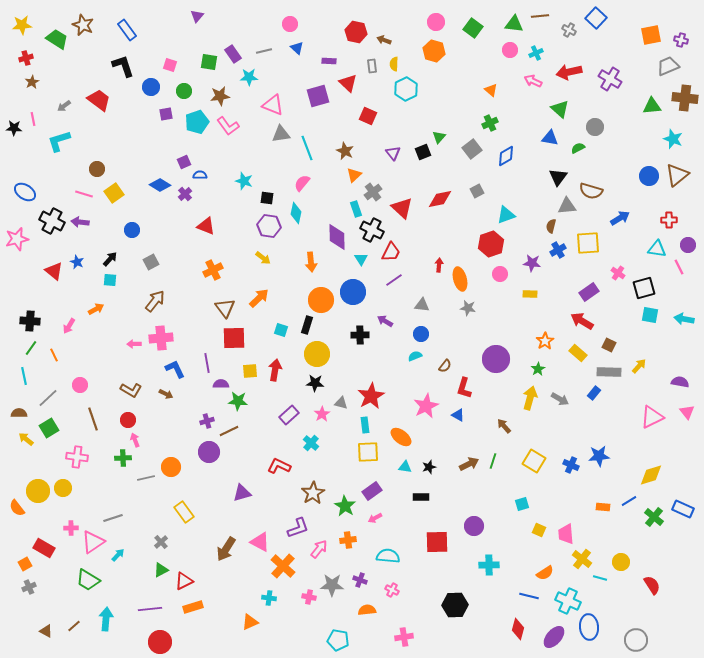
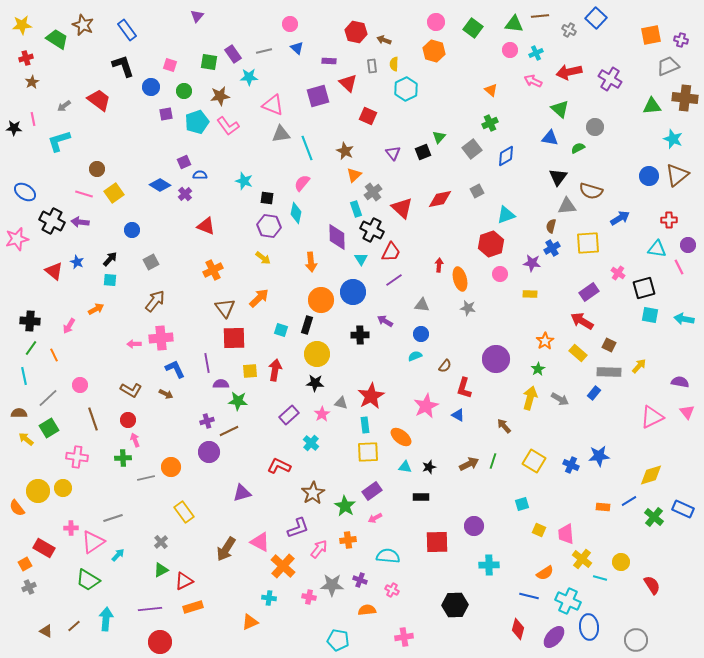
blue cross at (558, 250): moved 6 px left, 2 px up
